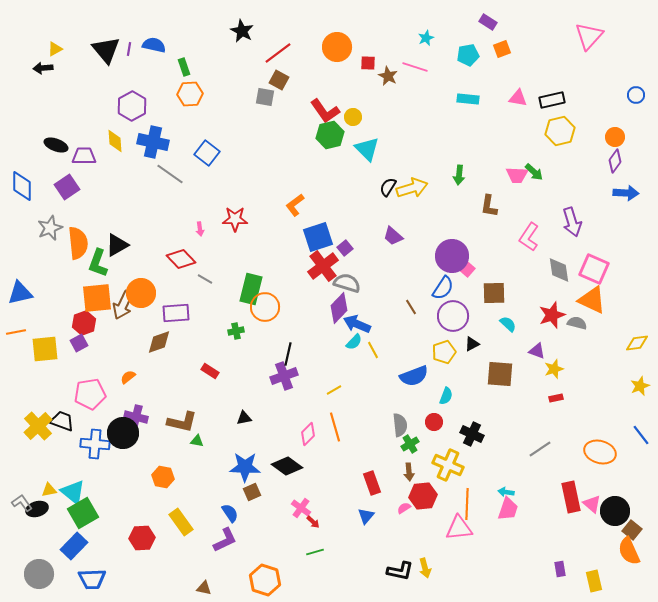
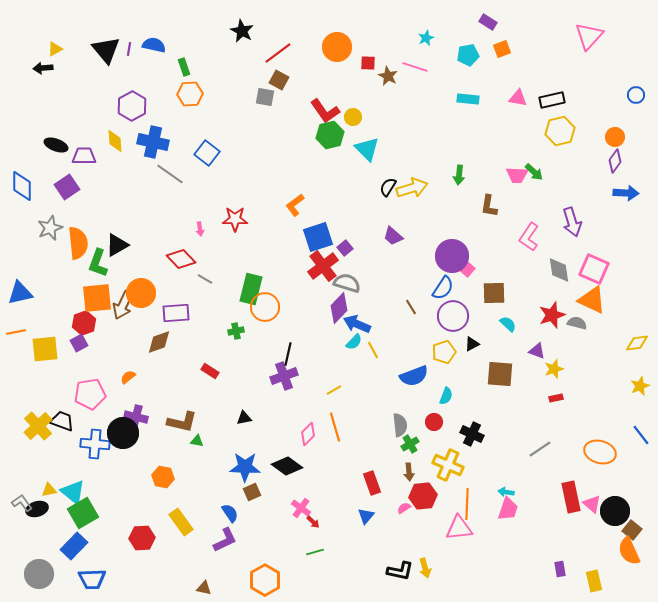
orange hexagon at (265, 580): rotated 12 degrees clockwise
